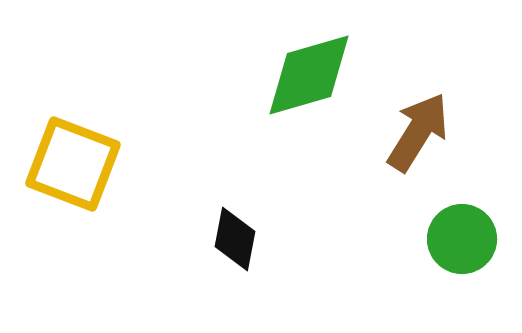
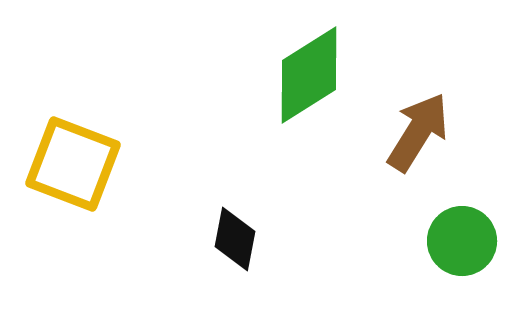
green diamond: rotated 16 degrees counterclockwise
green circle: moved 2 px down
